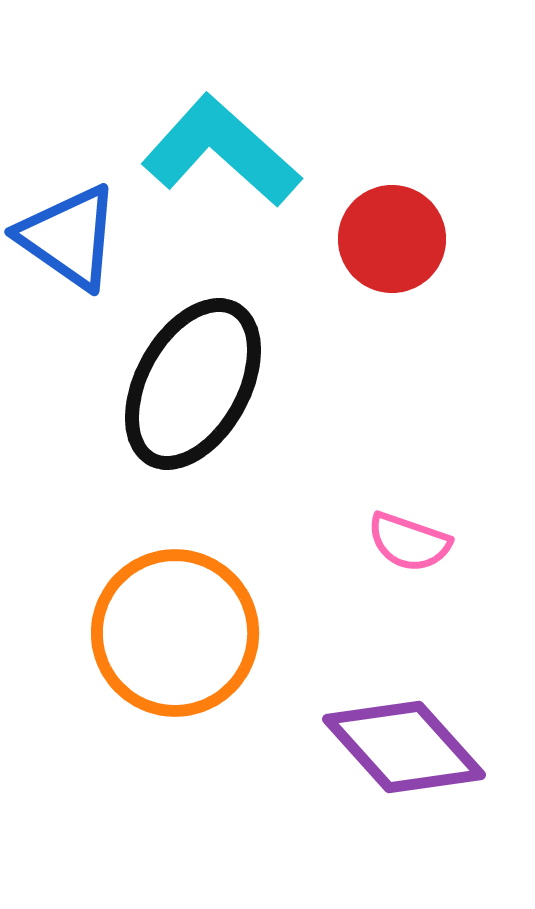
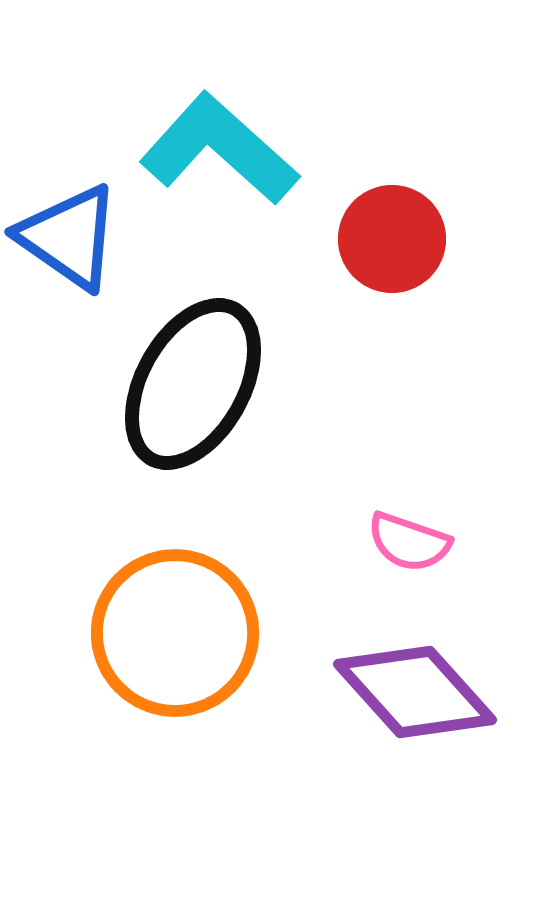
cyan L-shape: moved 2 px left, 2 px up
purple diamond: moved 11 px right, 55 px up
